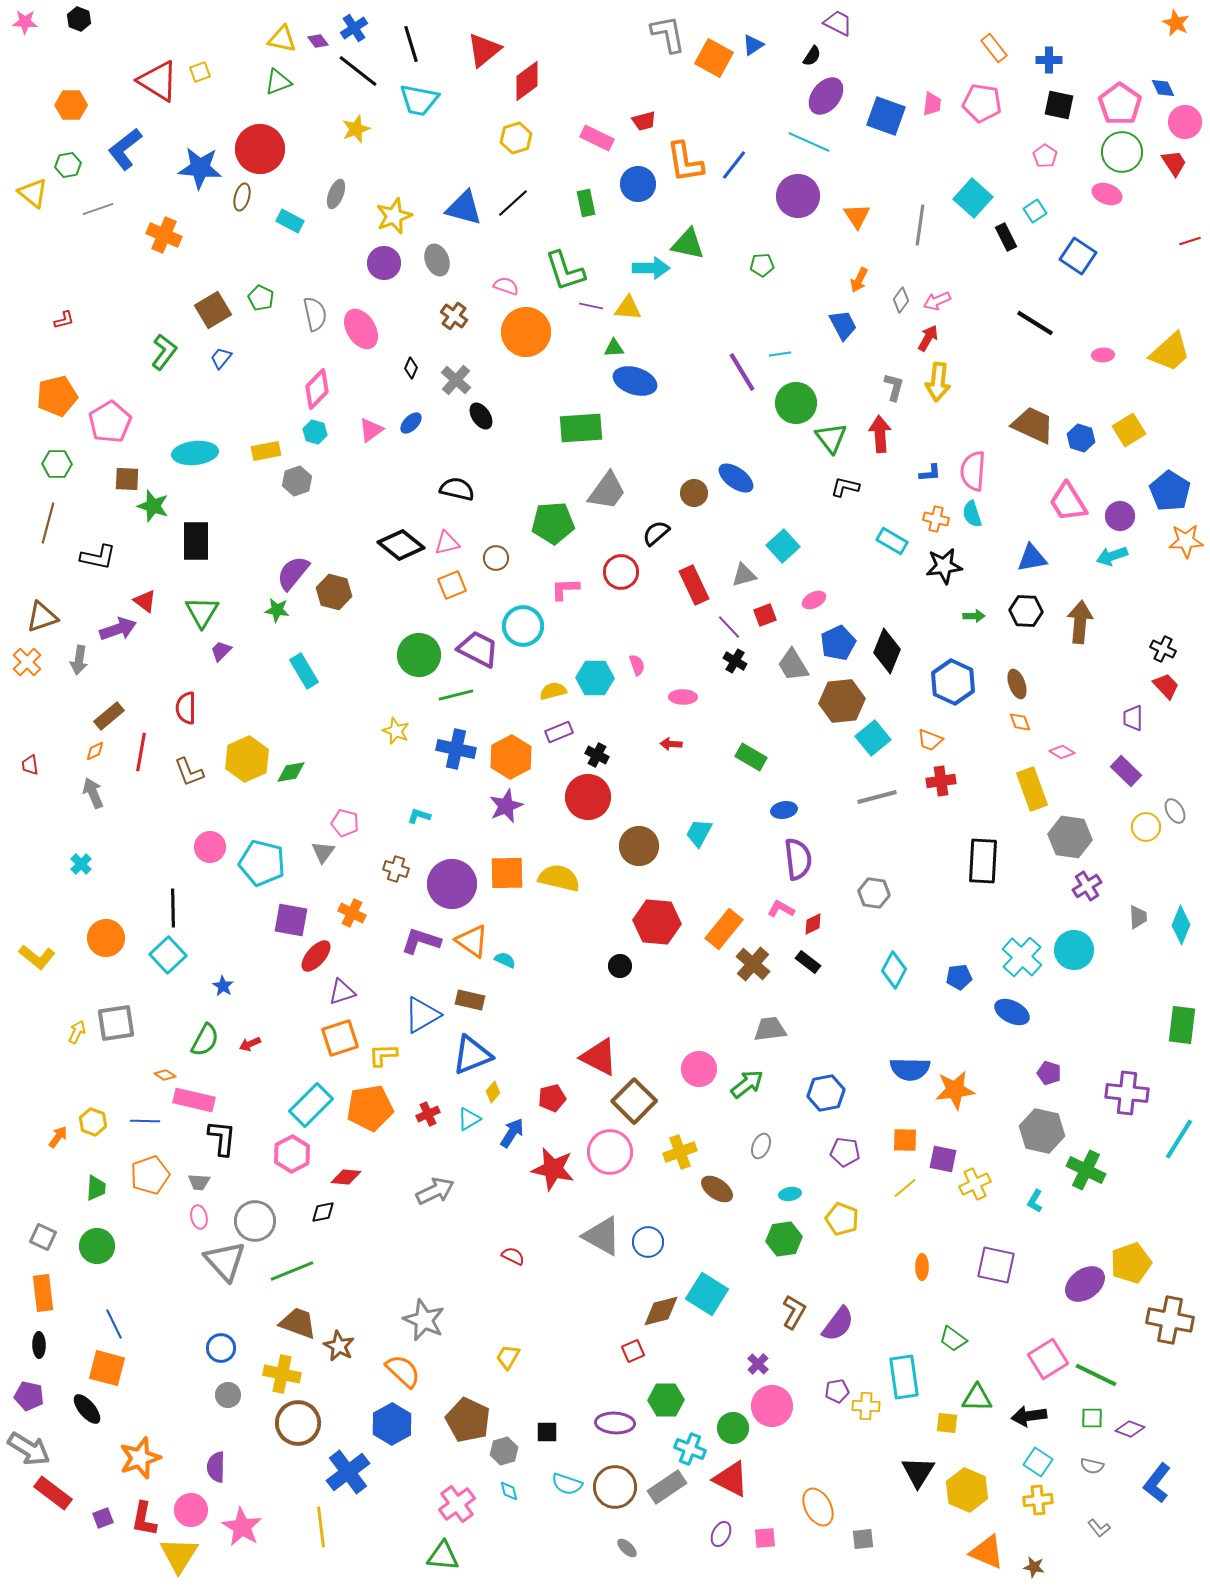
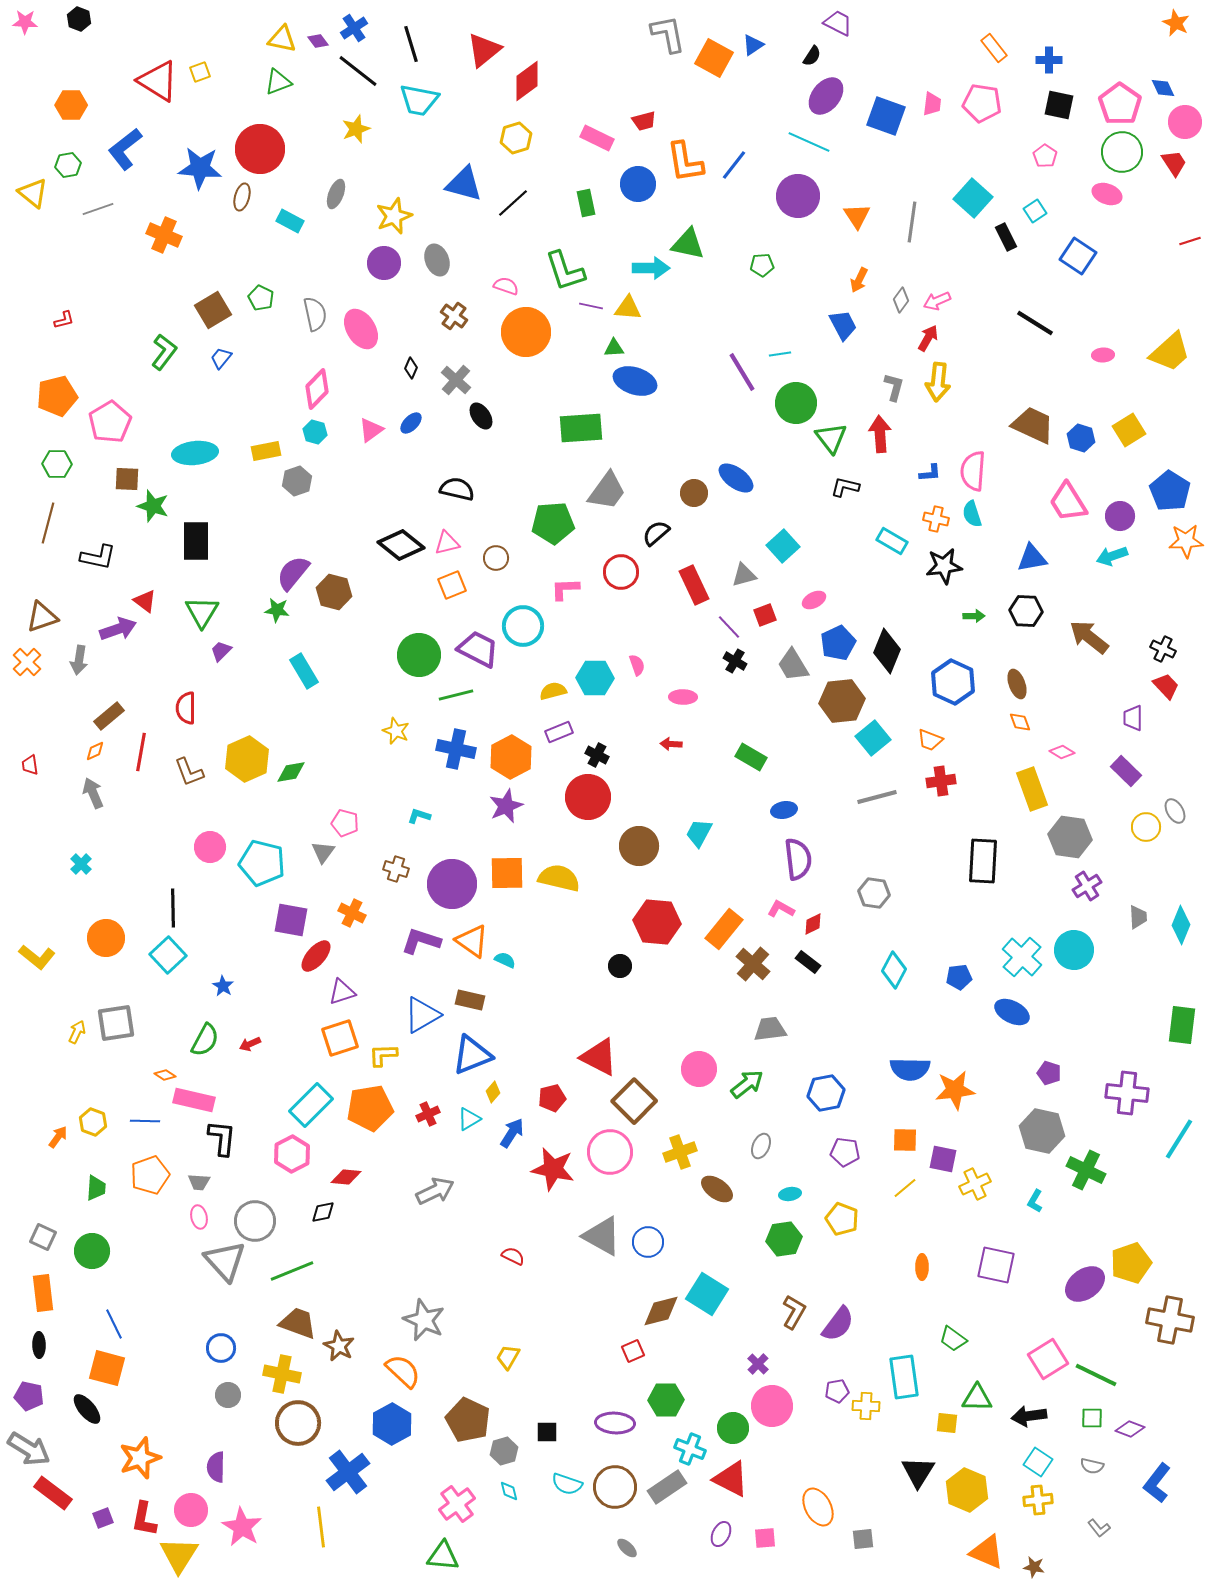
blue triangle at (464, 208): moved 24 px up
gray line at (920, 225): moved 8 px left, 3 px up
brown arrow at (1080, 622): moved 9 px right, 15 px down; rotated 57 degrees counterclockwise
green circle at (97, 1246): moved 5 px left, 5 px down
